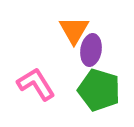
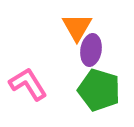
orange triangle: moved 3 px right, 3 px up
pink L-shape: moved 8 px left
